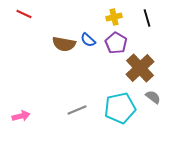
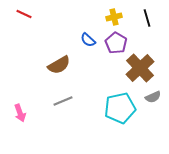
brown semicircle: moved 5 px left, 21 px down; rotated 40 degrees counterclockwise
gray semicircle: rotated 119 degrees clockwise
gray line: moved 14 px left, 9 px up
pink arrow: moved 1 px left, 3 px up; rotated 84 degrees clockwise
